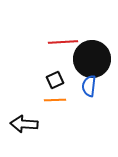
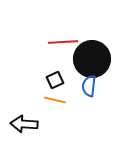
orange line: rotated 15 degrees clockwise
